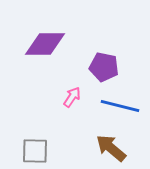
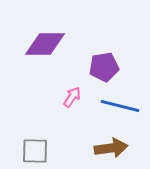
purple pentagon: rotated 20 degrees counterclockwise
brown arrow: rotated 132 degrees clockwise
